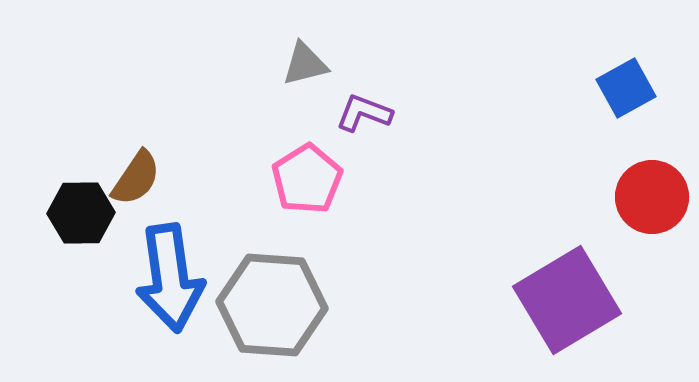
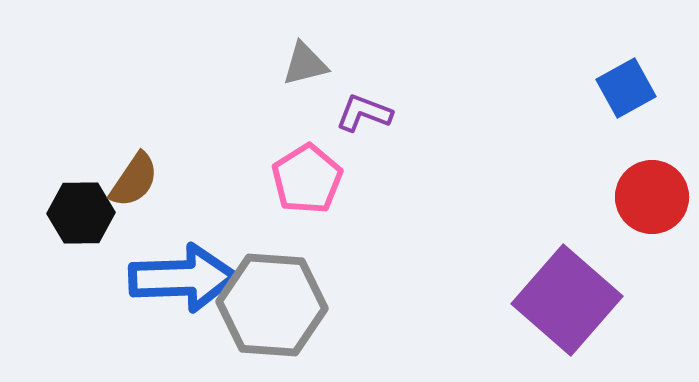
brown semicircle: moved 2 px left, 2 px down
blue arrow: moved 13 px right; rotated 84 degrees counterclockwise
purple square: rotated 18 degrees counterclockwise
